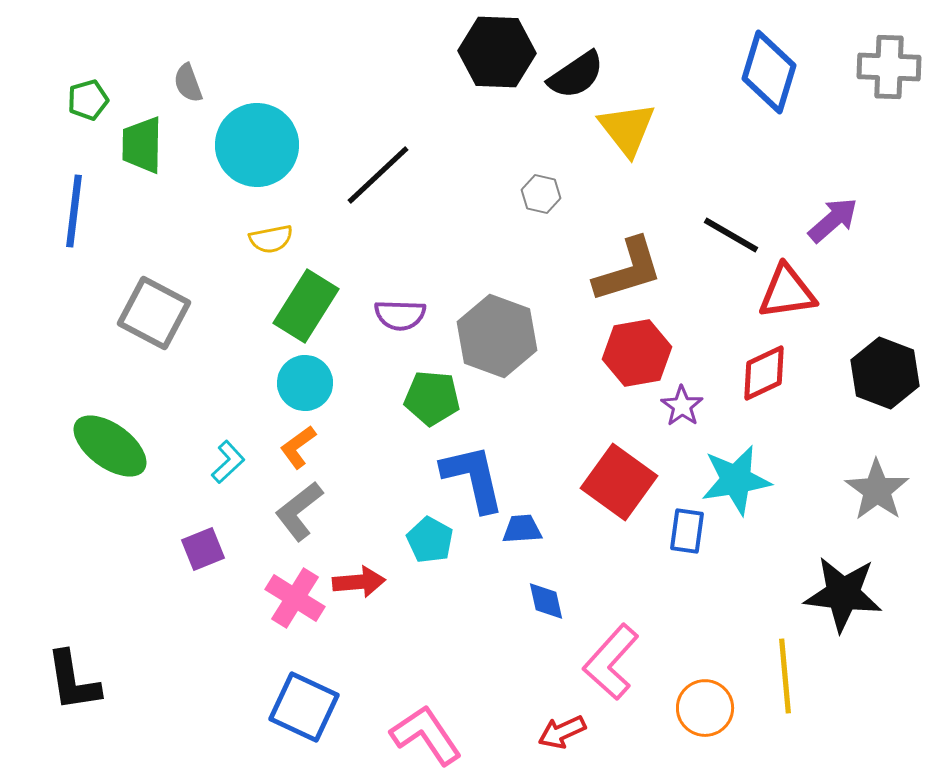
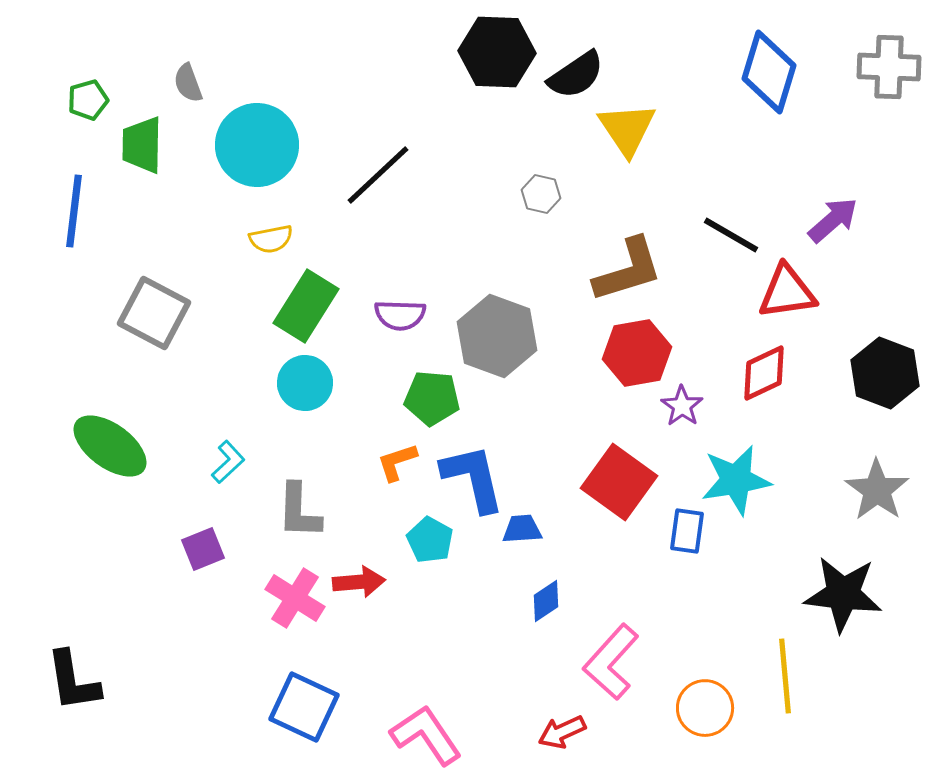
yellow triangle at (627, 129): rotated 4 degrees clockwise
orange L-shape at (298, 447): moved 99 px right, 15 px down; rotated 18 degrees clockwise
gray L-shape at (299, 511): rotated 50 degrees counterclockwise
blue diamond at (546, 601): rotated 69 degrees clockwise
